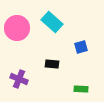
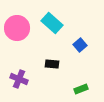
cyan rectangle: moved 1 px down
blue square: moved 1 px left, 2 px up; rotated 24 degrees counterclockwise
green rectangle: rotated 24 degrees counterclockwise
